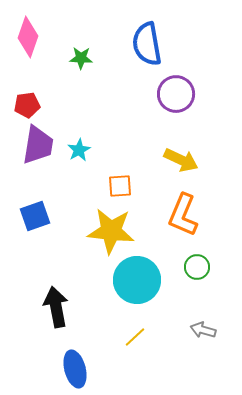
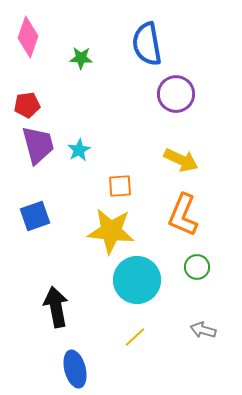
purple trapezoid: rotated 24 degrees counterclockwise
